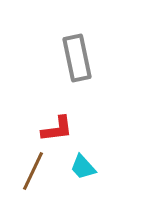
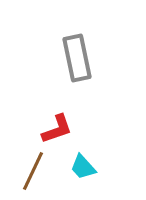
red L-shape: rotated 12 degrees counterclockwise
